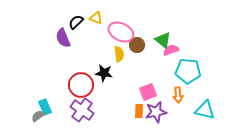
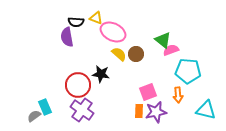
black semicircle: rotated 133 degrees counterclockwise
pink ellipse: moved 8 px left
purple semicircle: moved 4 px right, 1 px up; rotated 12 degrees clockwise
brown circle: moved 1 px left, 9 px down
yellow semicircle: rotated 42 degrees counterclockwise
black star: moved 3 px left, 1 px down
red circle: moved 3 px left
cyan triangle: moved 1 px right
gray semicircle: moved 4 px left
